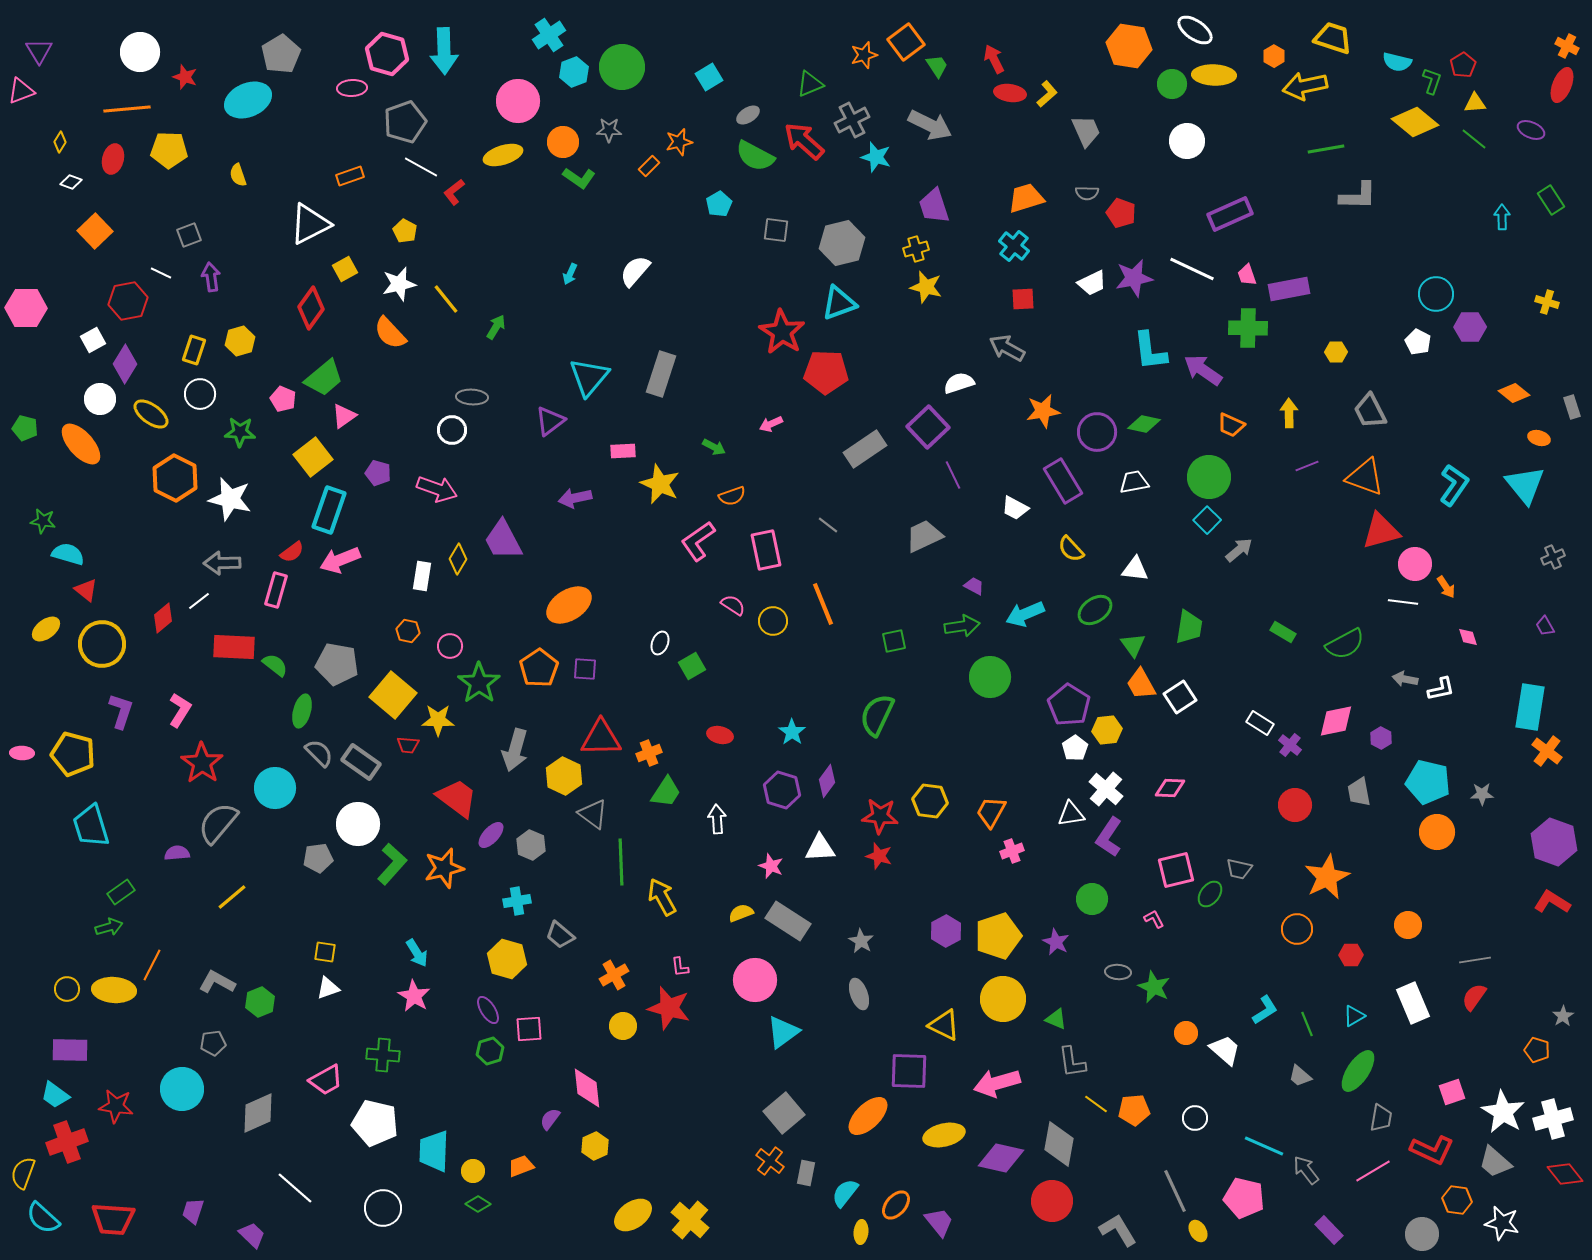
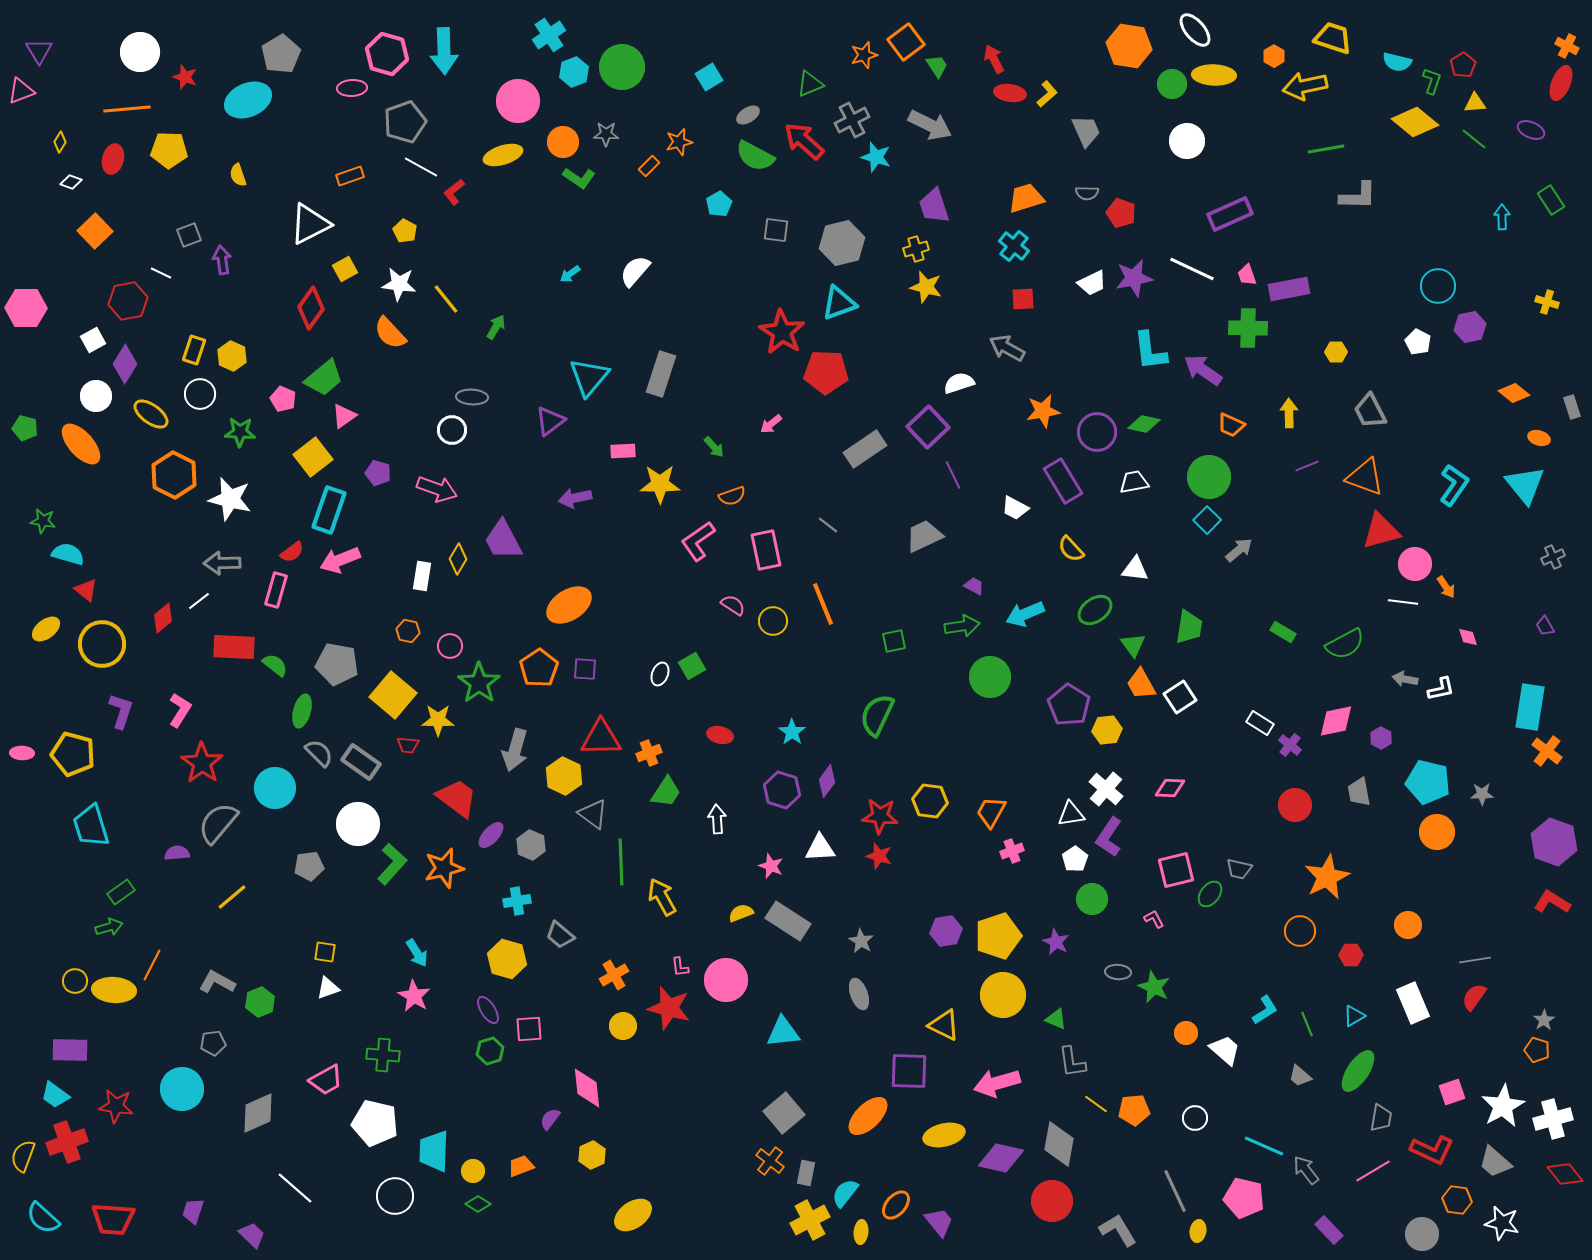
white ellipse at (1195, 30): rotated 15 degrees clockwise
red ellipse at (1562, 85): moved 1 px left, 2 px up
gray star at (609, 130): moved 3 px left, 4 px down
cyan arrow at (570, 274): rotated 30 degrees clockwise
purple arrow at (211, 277): moved 11 px right, 17 px up
white star at (399, 284): rotated 20 degrees clockwise
cyan circle at (1436, 294): moved 2 px right, 8 px up
purple hexagon at (1470, 327): rotated 12 degrees counterclockwise
yellow hexagon at (240, 341): moved 8 px left, 15 px down; rotated 20 degrees counterclockwise
white circle at (100, 399): moved 4 px left, 3 px up
pink arrow at (771, 424): rotated 15 degrees counterclockwise
green arrow at (714, 447): rotated 20 degrees clockwise
orange hexagon at (175, 478): moved 1 px left, 3 px up
yellow star at (660, 484): rotated 24 degrees counterclockwise
white ellipse at (660, 643): moved 31 px down
white pentagon at (1075, 748): moved 111 px down
gray pentagon at (318, 858): moved 9 px left, 8 px down
orange circle at (1297, 929): moved 3 px right, 2 px down
purple hexagon at (946, 931): rotated 20 degrees clockwise
pink circle at (755, 980): moved 29 px left
yellow circle at (67, 989): moved 8 px right, 8 px up
yellow circle at (1003, 999): moved 4 px up
gray star at (1563, 1016): moved 19 px left, 4 px down
cyan triangle at (783, 1032): rotated 30 degrees clockwise
white star at (1503, 1112): moved 6 px up; rotated 12 degrees clockwise
yellow hexagon at (595, 1146): moved 3 px left, 9 px down
yellow semicircle at (23, 1173): moved 17 px up
white circle at (383, 1208): moved 12 px right, 12 px up
yellow cross at (690, 1220): moved 120 px right; rotated 21 degrees clockwise
yellow ellipse at (1198, 1231): rotated 40 degrees clockwise
